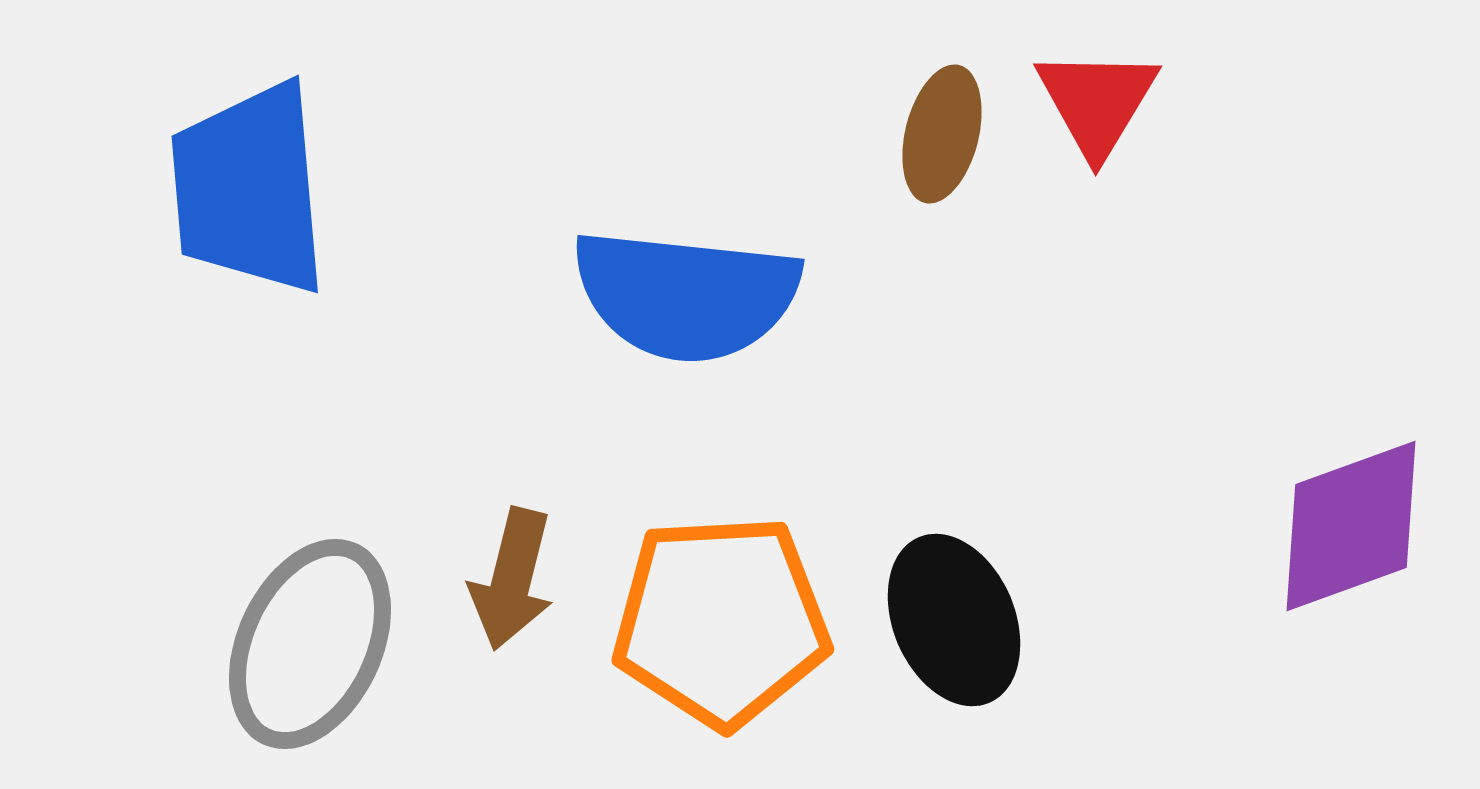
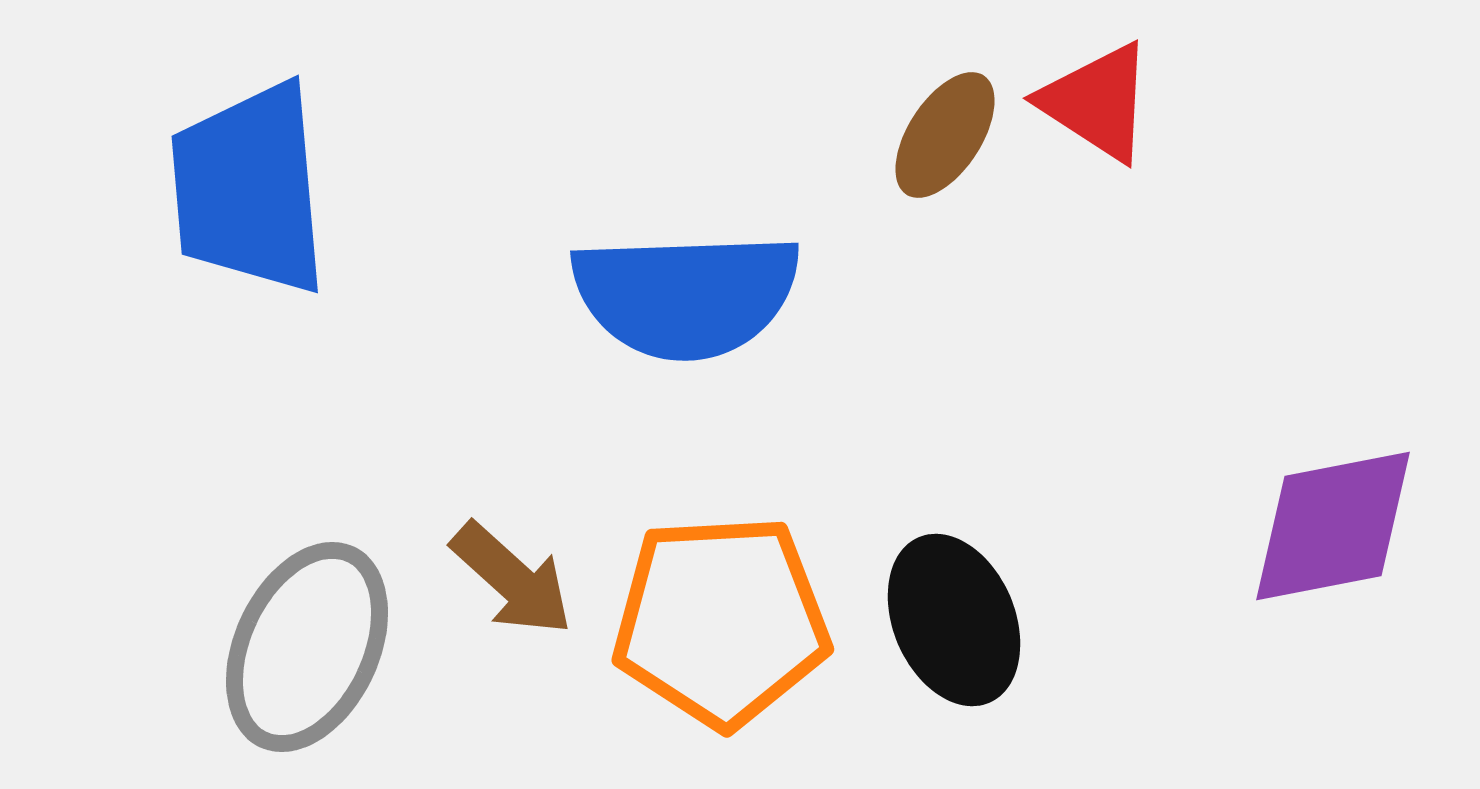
red triangle: rotated 28 degrees counterclockwise
brown ellipse: moved 3 px right, 1 px down; rotated 19 degrees clockwise
blue semicircle: rotated 8 degrees counterclockwise
purple diamond: moved 18 px left; rotated 9 degrees clockwise
brown arrow: rotated 62 degrees counterclockwise
gray ellipse: moved 3 px left, 3 px down
